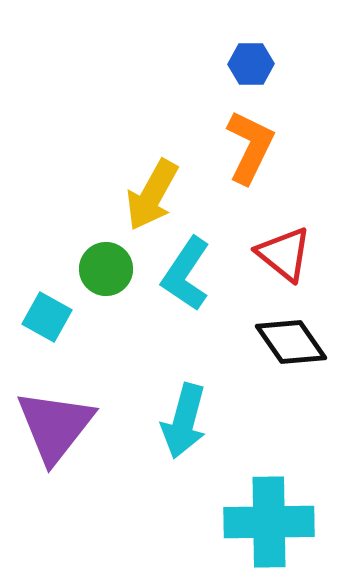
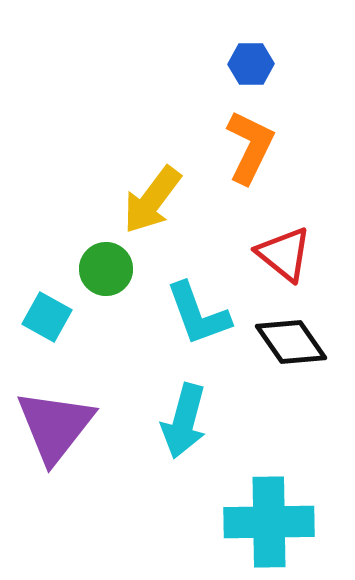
yellow arrow: moved 5 px down; rotated 8 degrees clockwise
cyan L-shape: moved 12 px right, 40 px down; rotated 54 degrees counterclockwise
